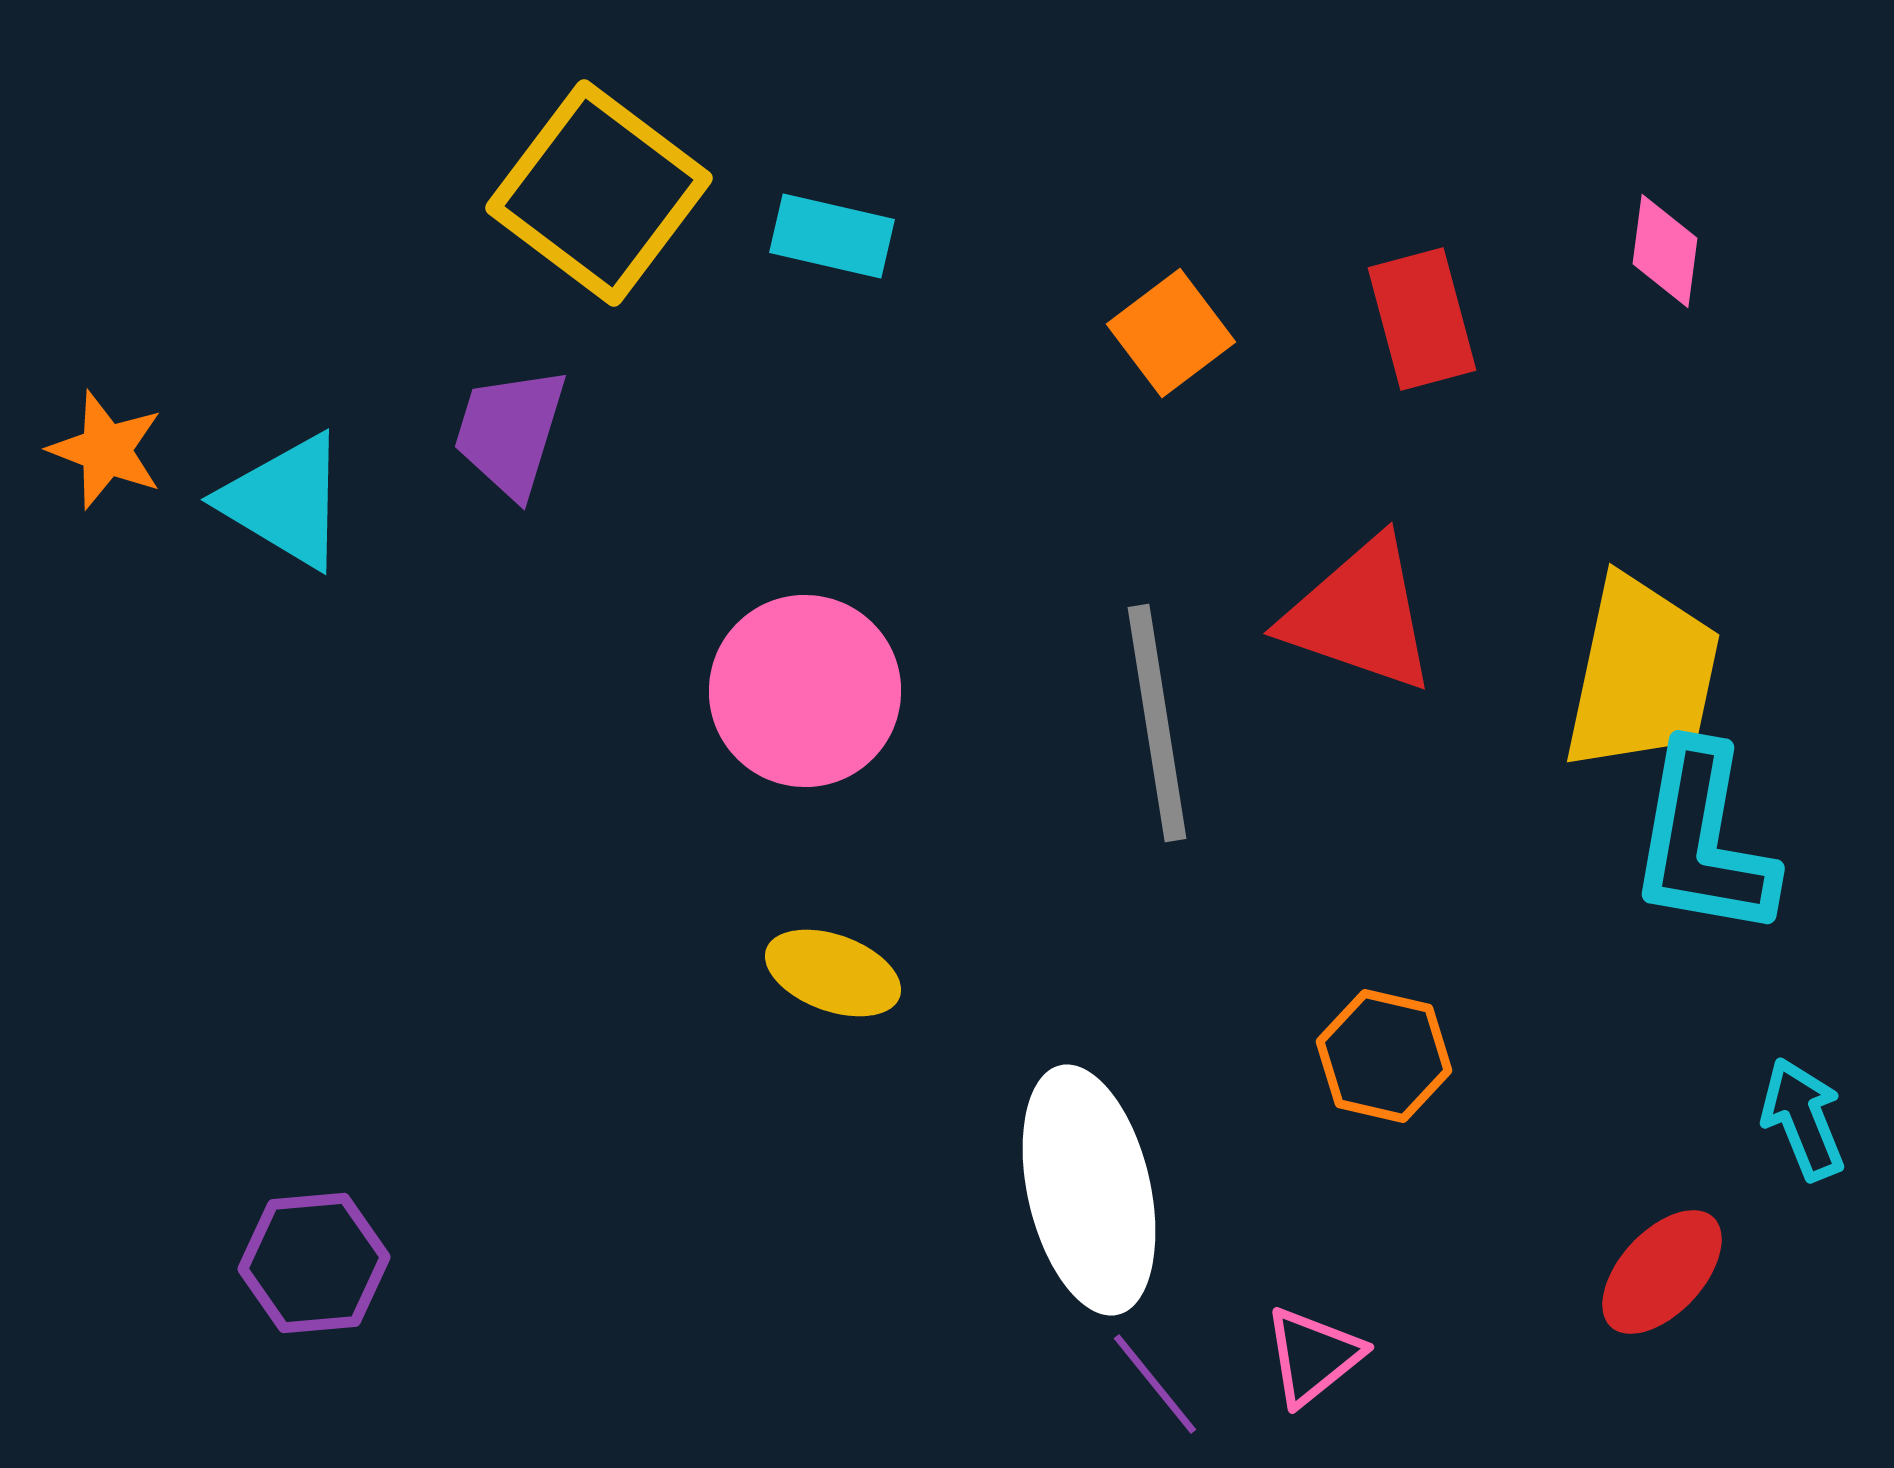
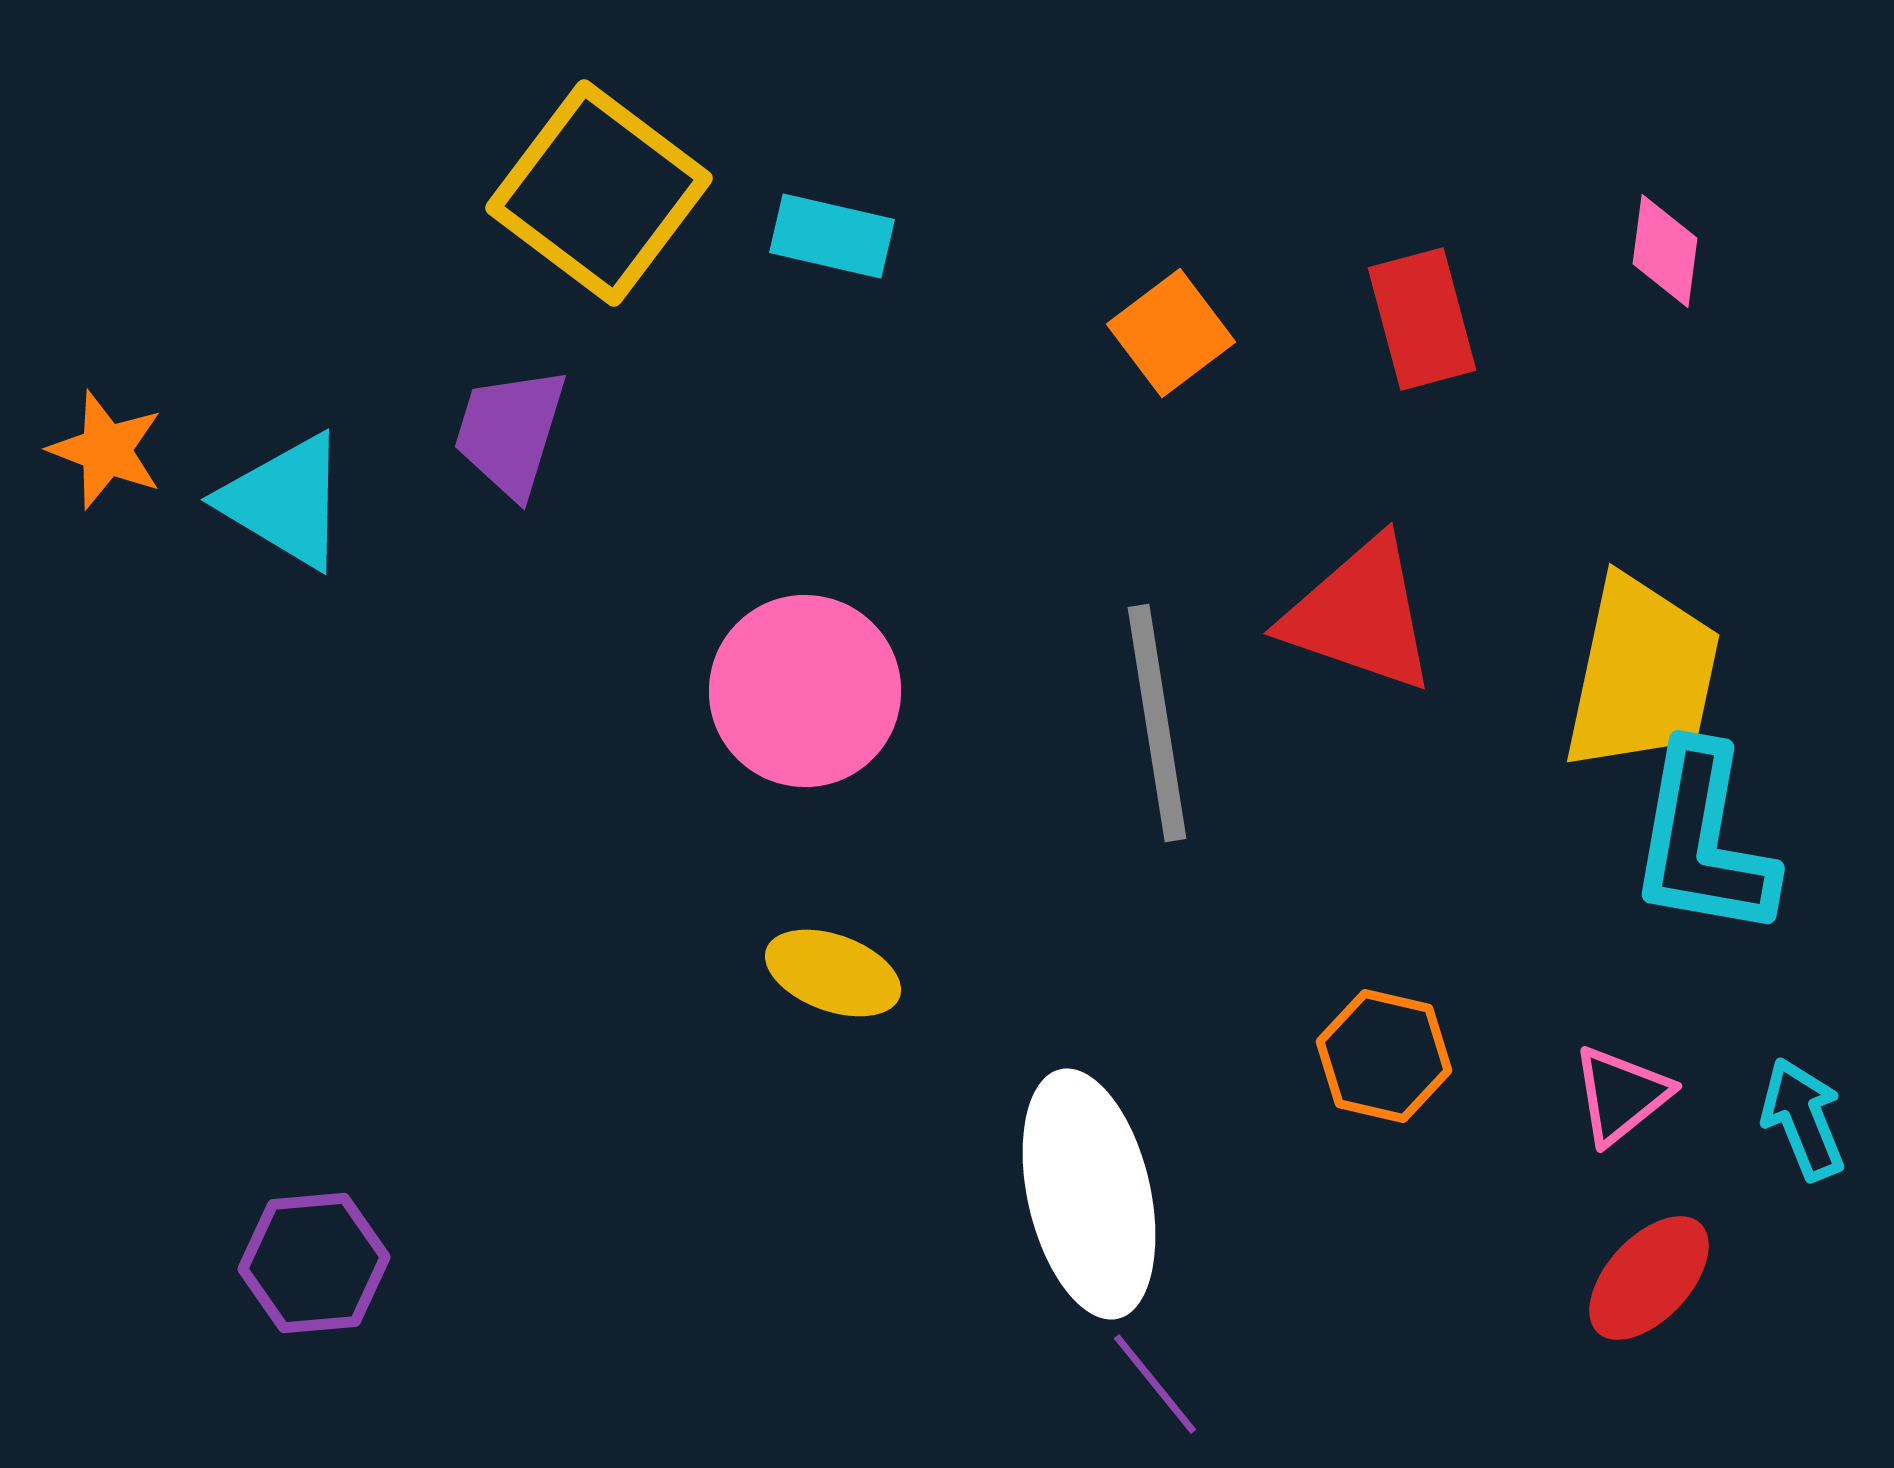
white ellipse: moved 4 px down
red ellipse: moved 13 px left, 6 px down
pink triangle: moved 308 px right, 261 px up
